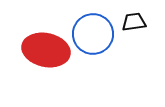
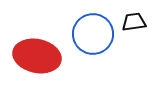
red ellipse: moved 9 px left, 6 px down
